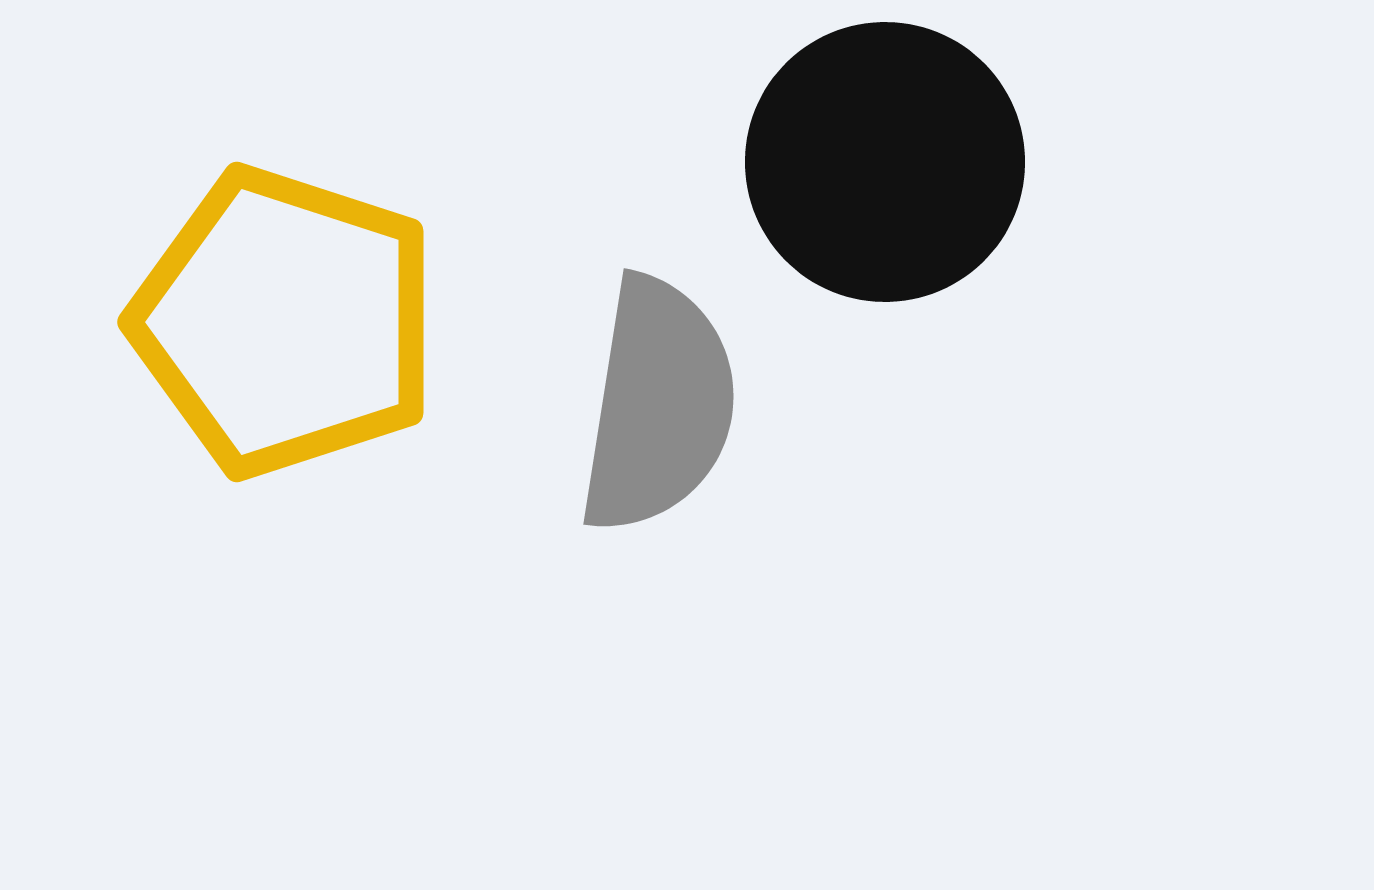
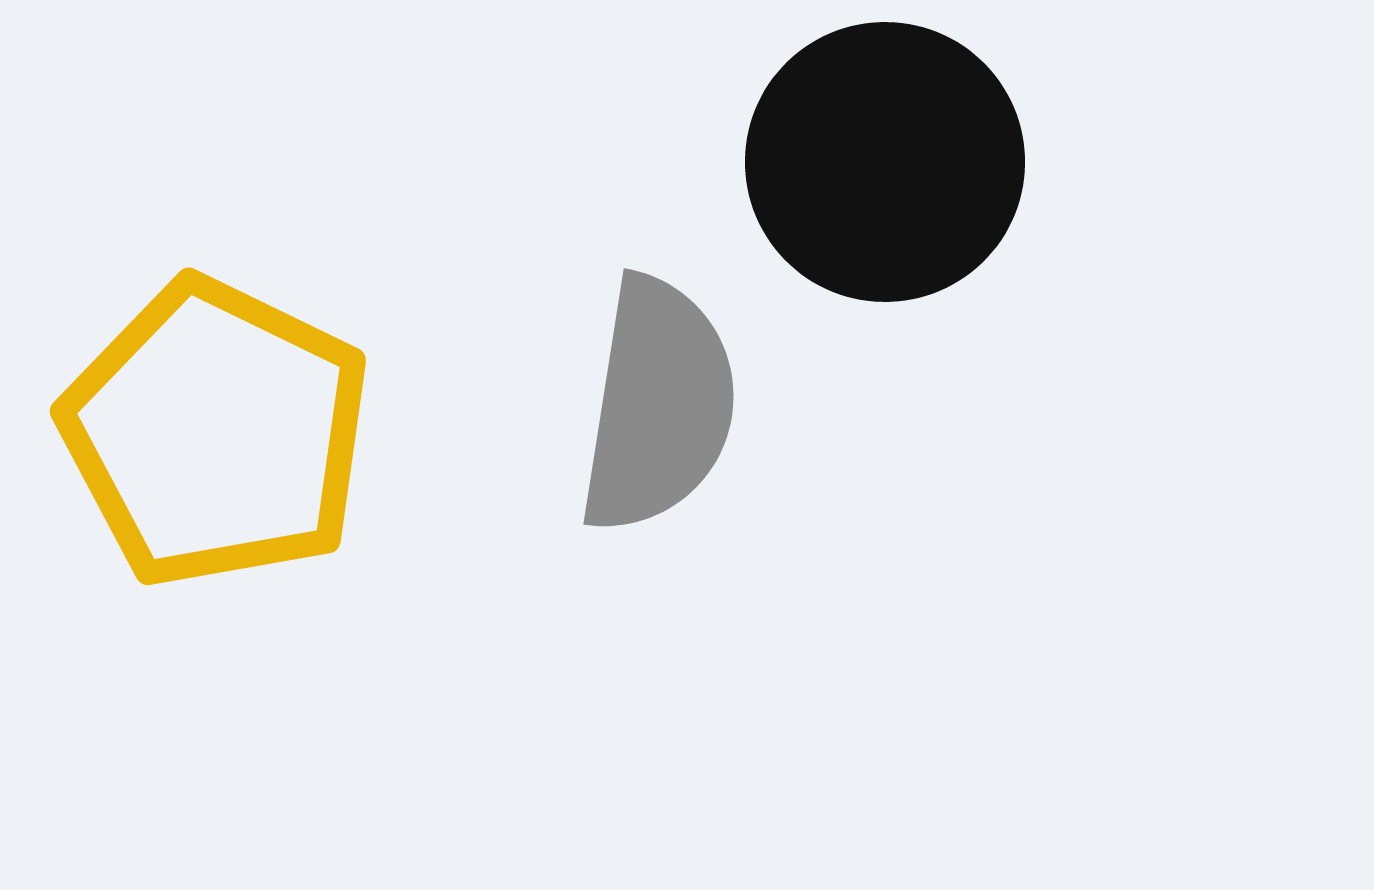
yellow pentagon: moved 69 px left, 111 px down; rotated 8 degrees clockwise
